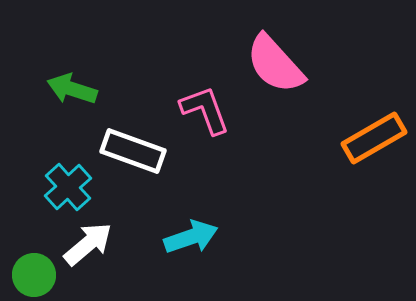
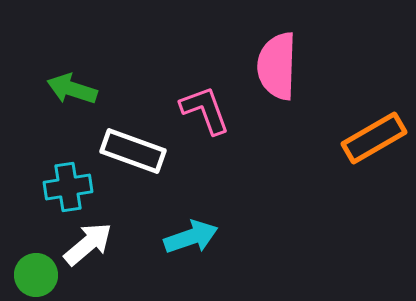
pink semicircle: moved 2 px right, 2 px down; rotated 44 degrees clockwise
cyan cross: rotated 33 degrees clockwise
green circle: moved 2 px right
